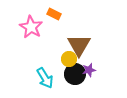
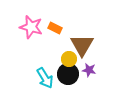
orange rectangle: moved 1 px right, 14 px down
pink star: rotated 15 degrees counterclockwise
brown triangle: moved 3 px right
purple star: rotated 24 degrees clockwise
black circle: moved 7 px left
